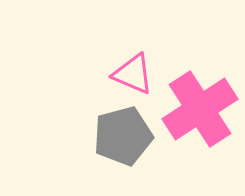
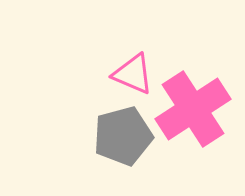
pink cross: moved 7 px left
